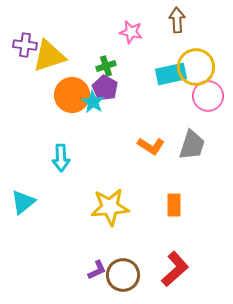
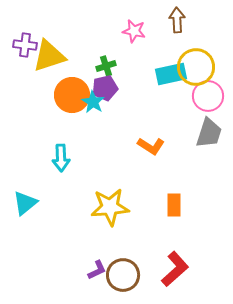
pink star: moved 3 px right, 1 px up
purple pentagon: rotated 30 degrees clockwise
gray trapezoid: moved 17 px right, 12 px up
cyan triangle: moved 2 px right, 1 px down
